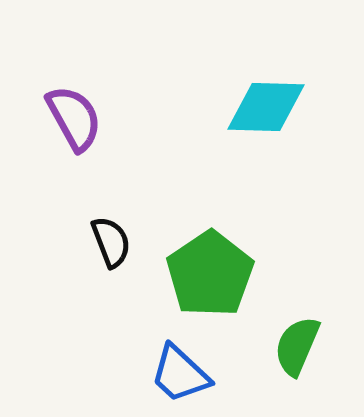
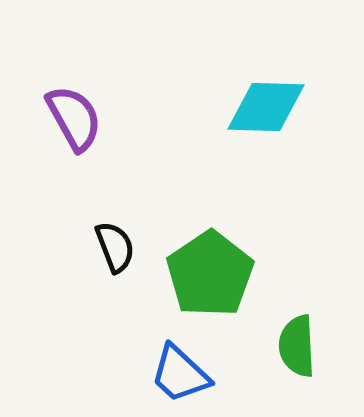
black semicircle: moved 4 px right, 5 px down
green semicircle: rotated 26 degrees counterclockwise
